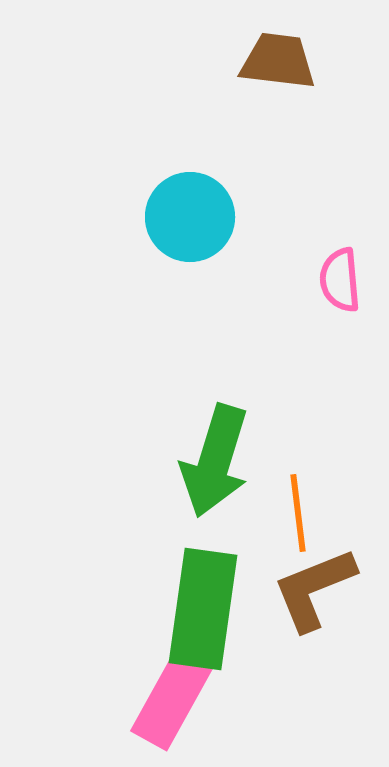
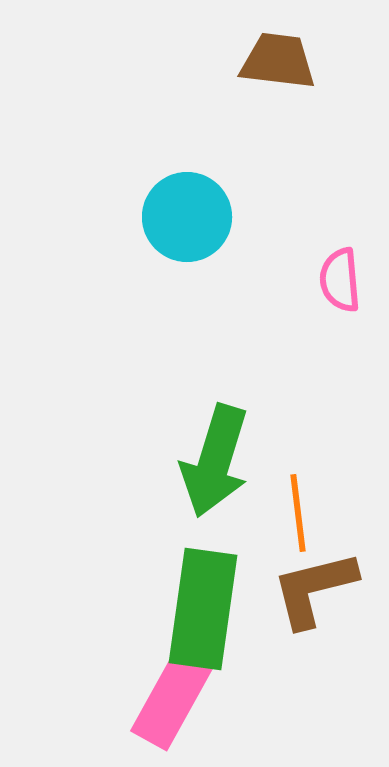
cyan circle: moved 3 px left
brown L-shape: rotated 8 degrees clockwise
